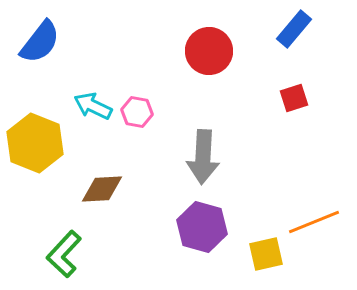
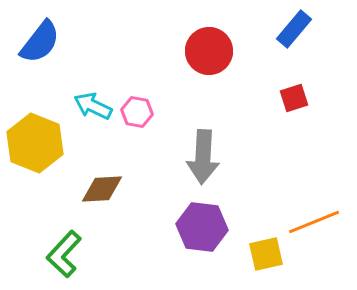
purple hexagon: rotated 9 degrees counterclockwise
